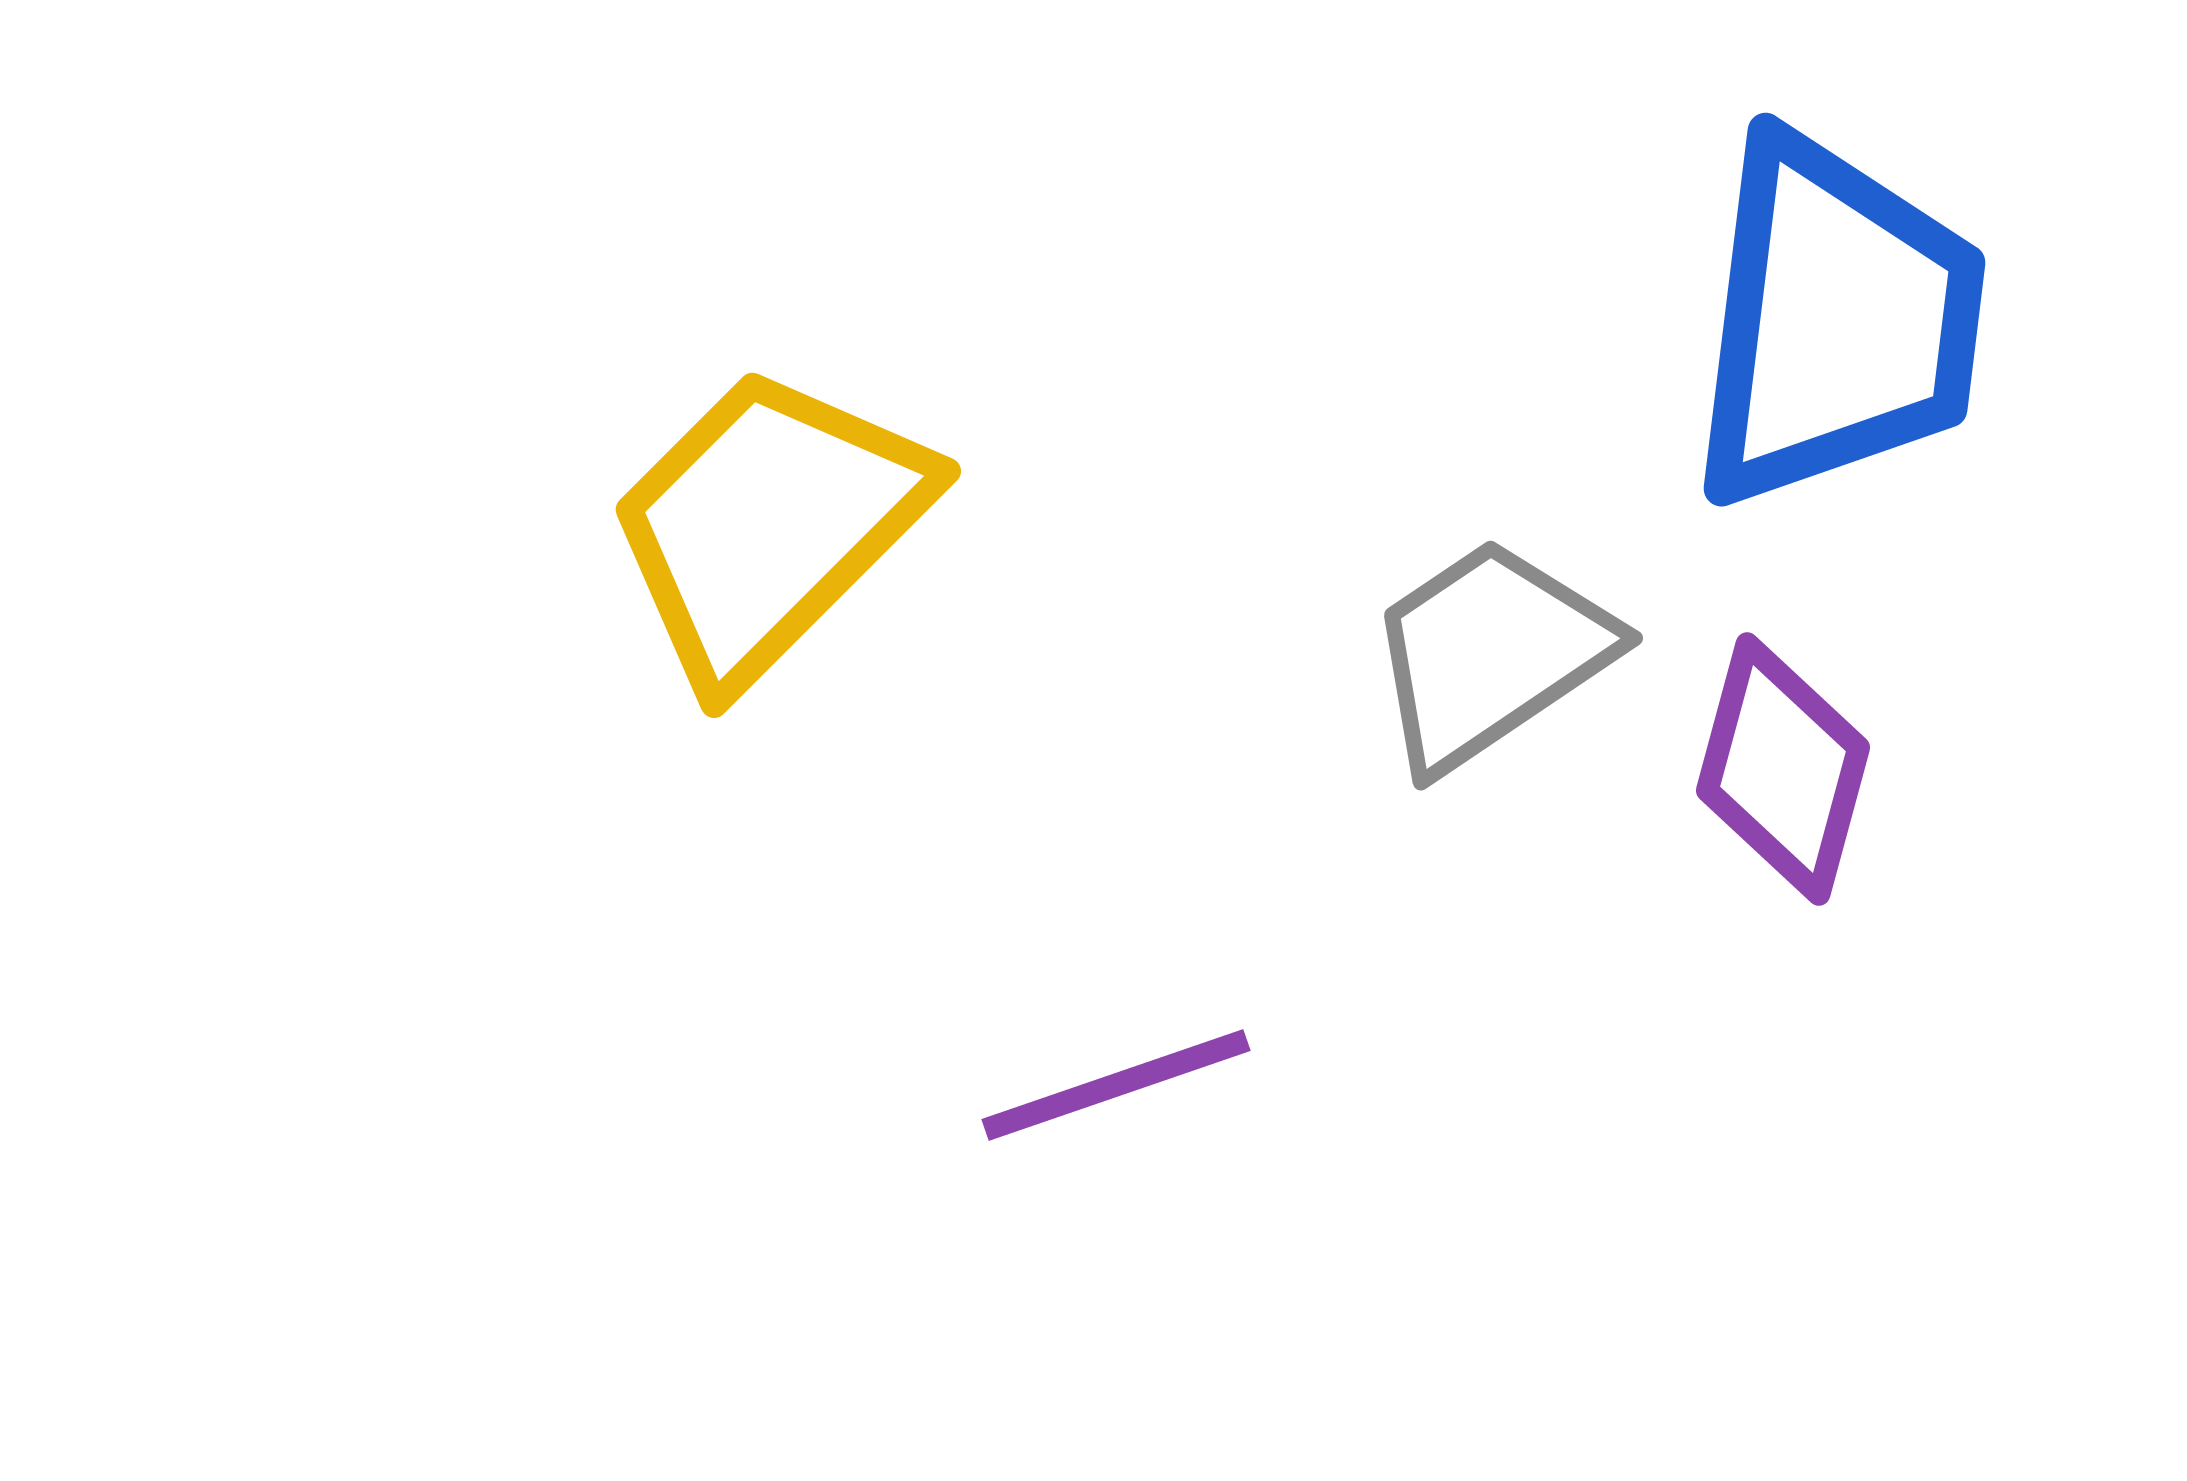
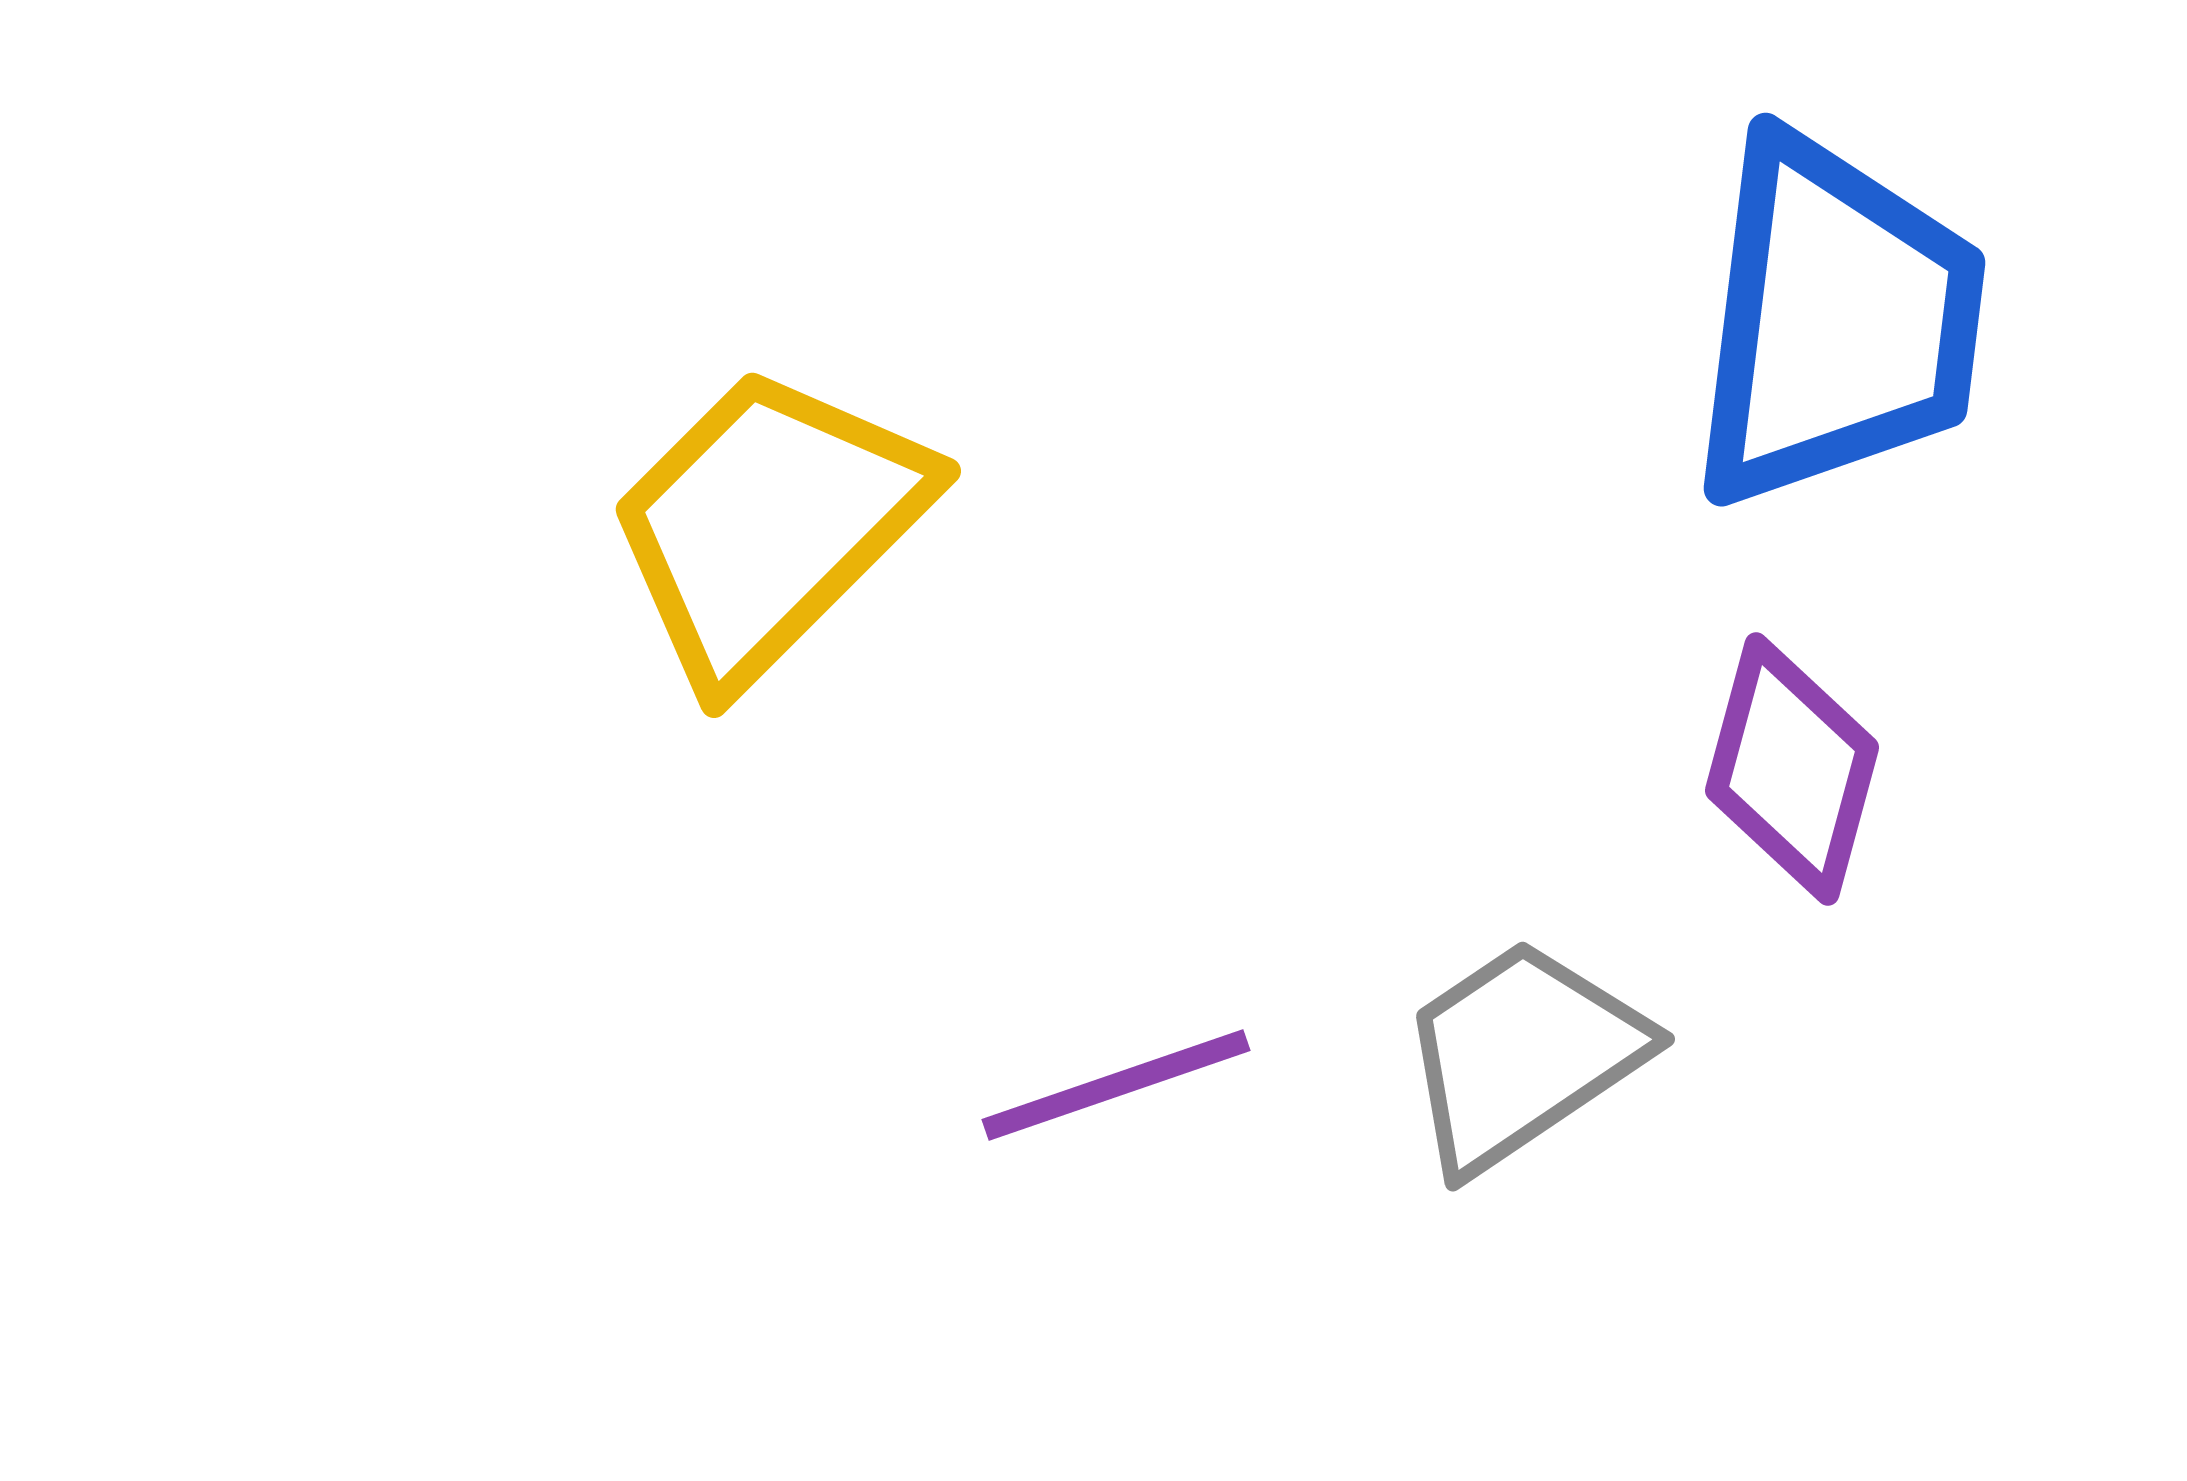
gray trapezoid: moved 32 px right, 401 px down
purple diamond: moved 9 px right
